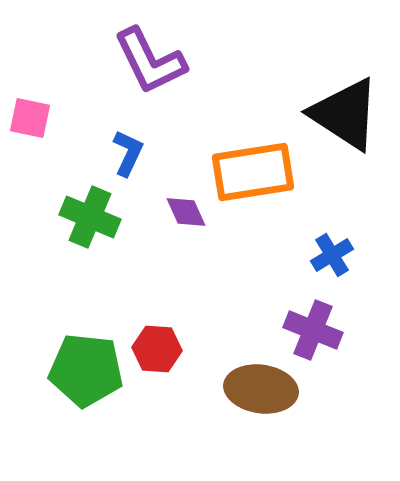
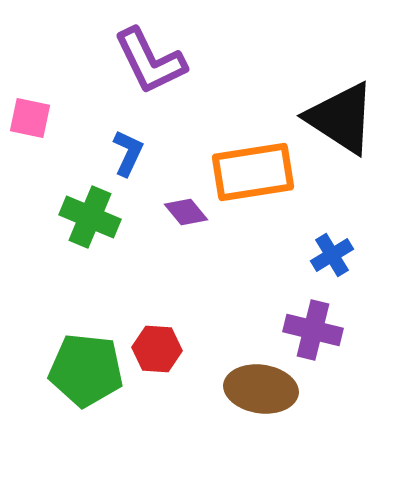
black triangle: moved 4 px left, 4 px down
purple diamond: rotated 15 degrees counterclockwise
purple cross: rotated 8 degrees counterclockwise
